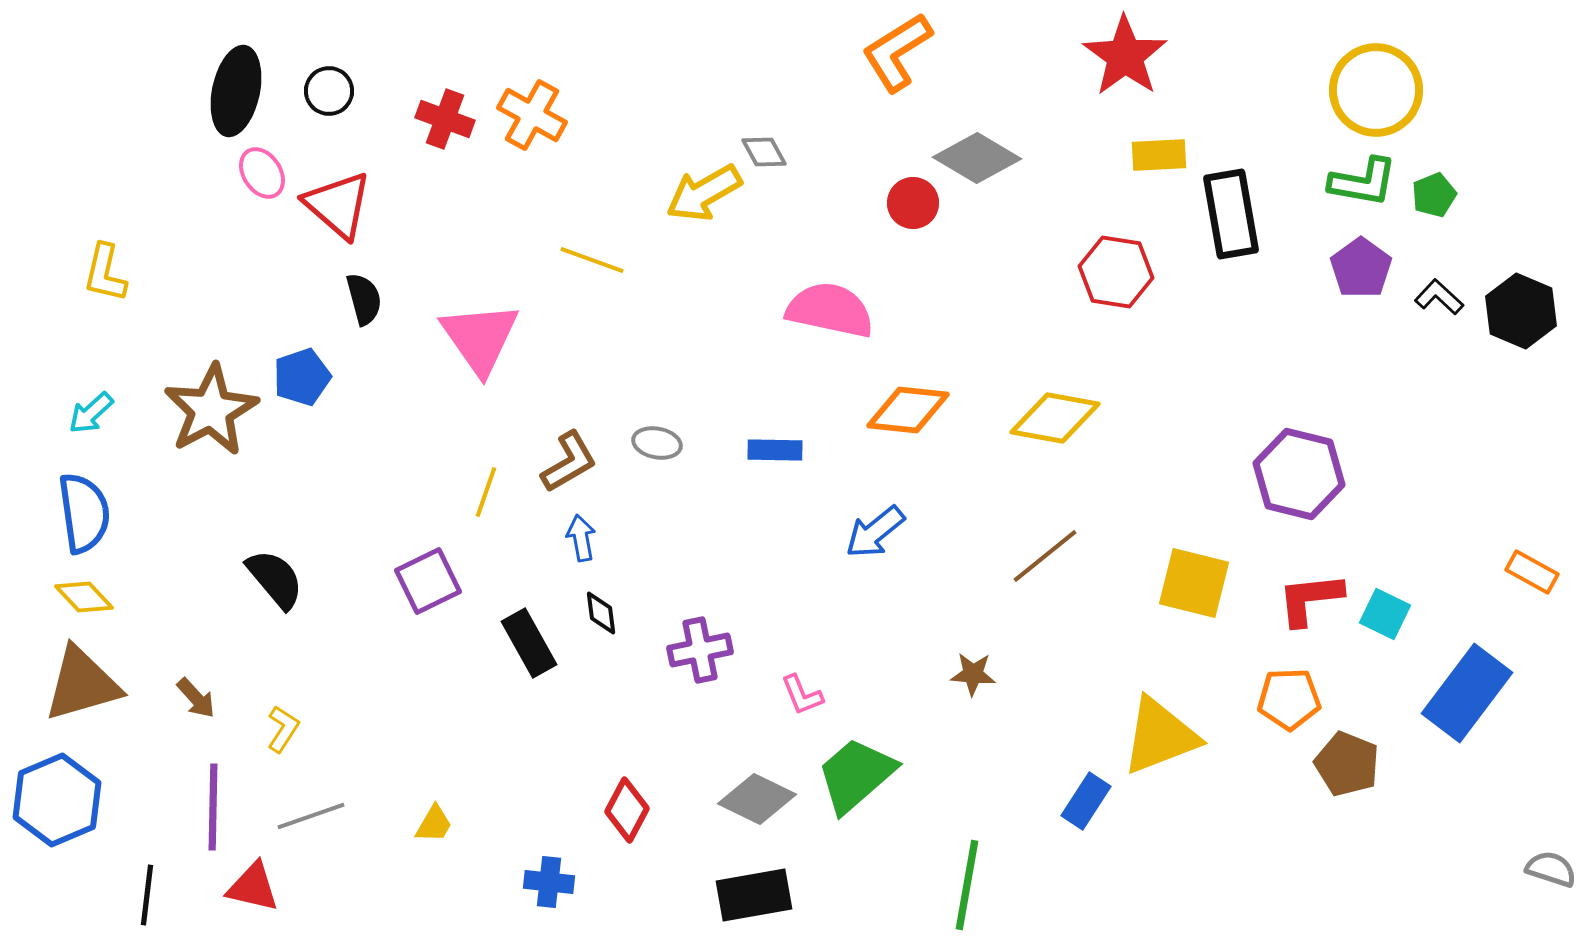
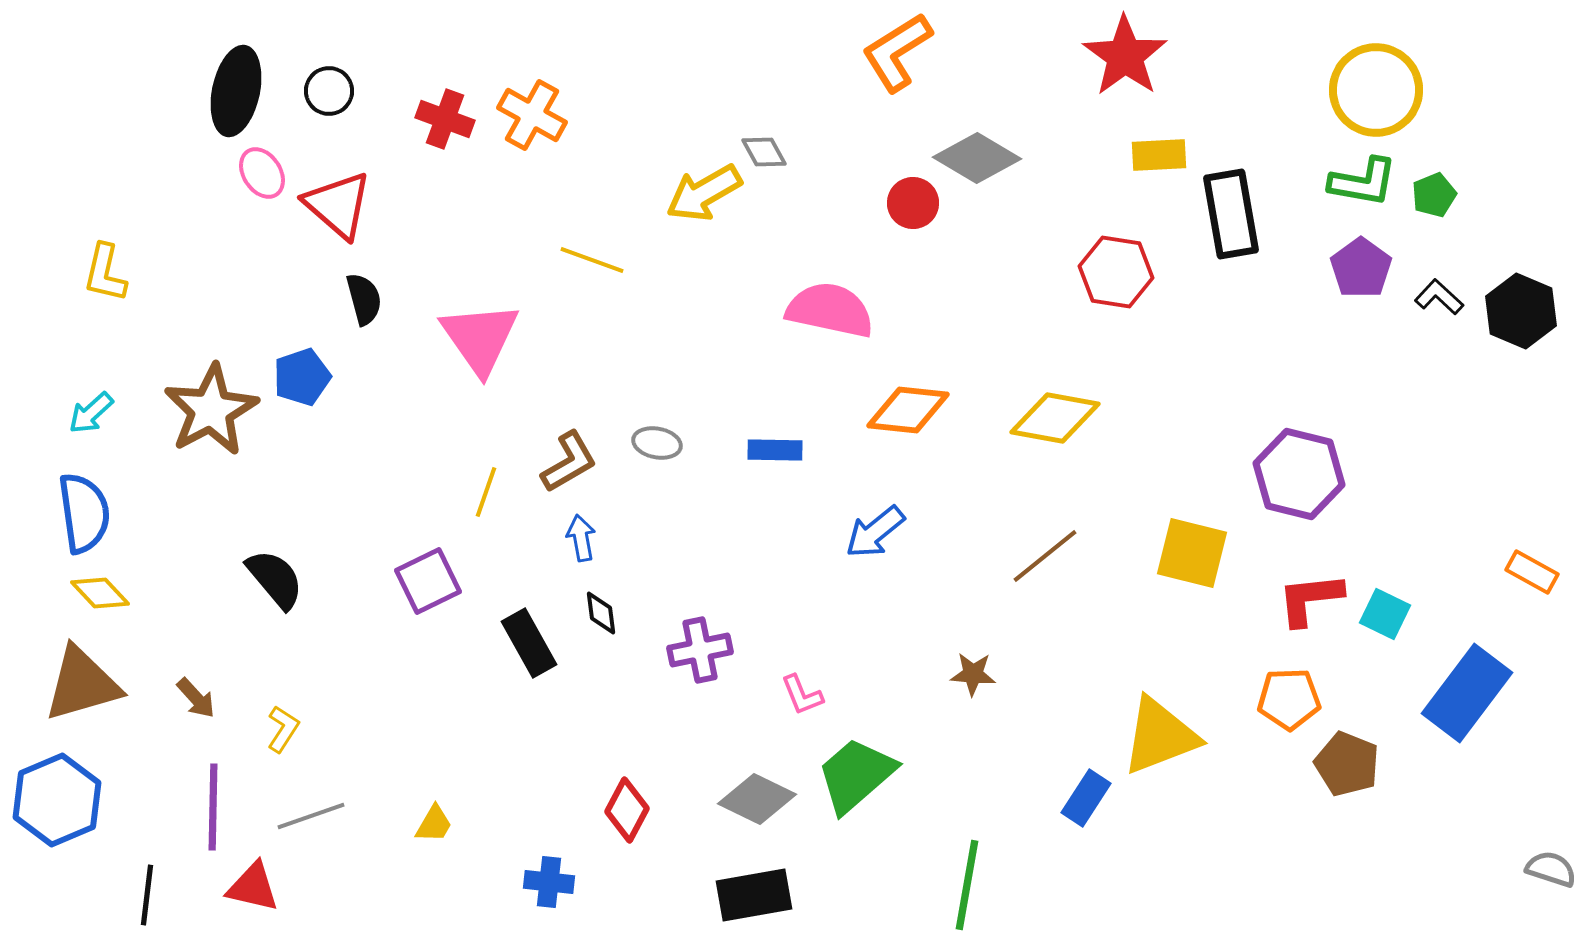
yellow square at (1194, 583): moved 2 px left, 30 px up
yellow diamond at (84, 597): moved 16 px right, 4 px up
blue rectangle at (1086, 801): moved 3 px up
